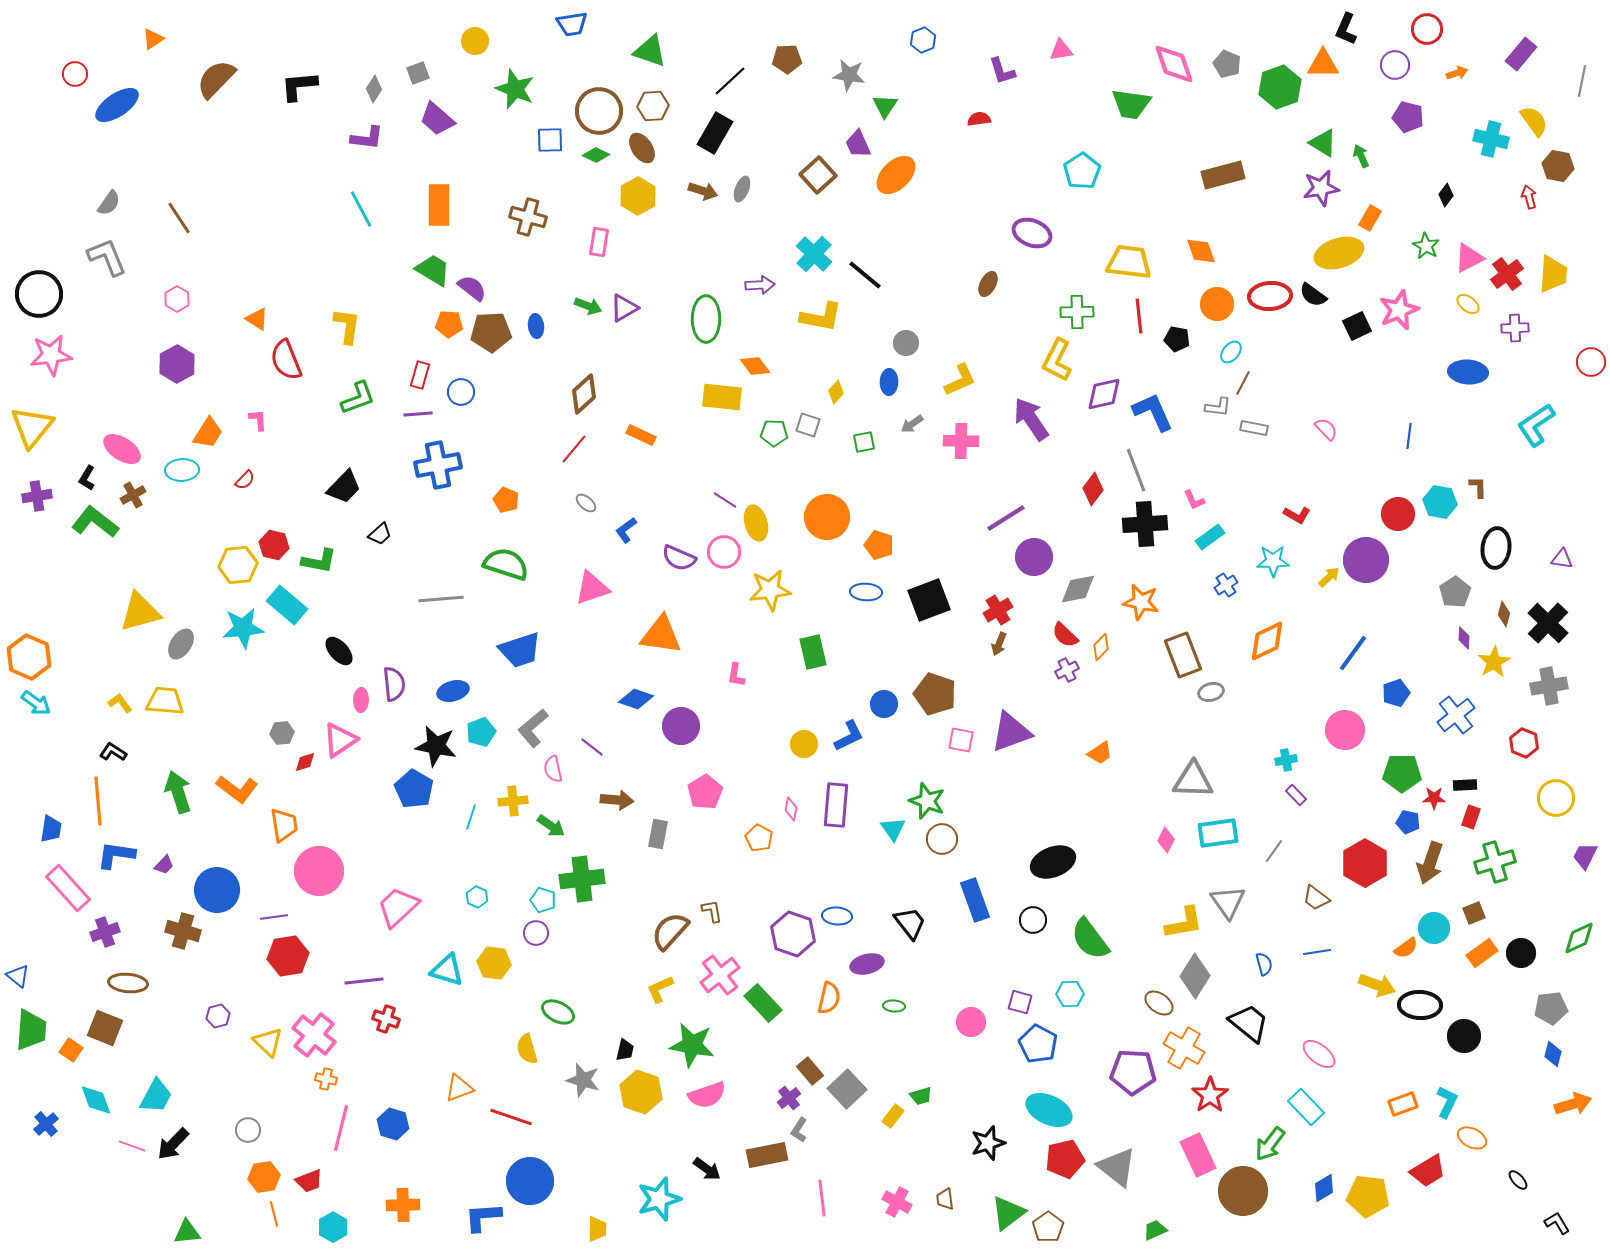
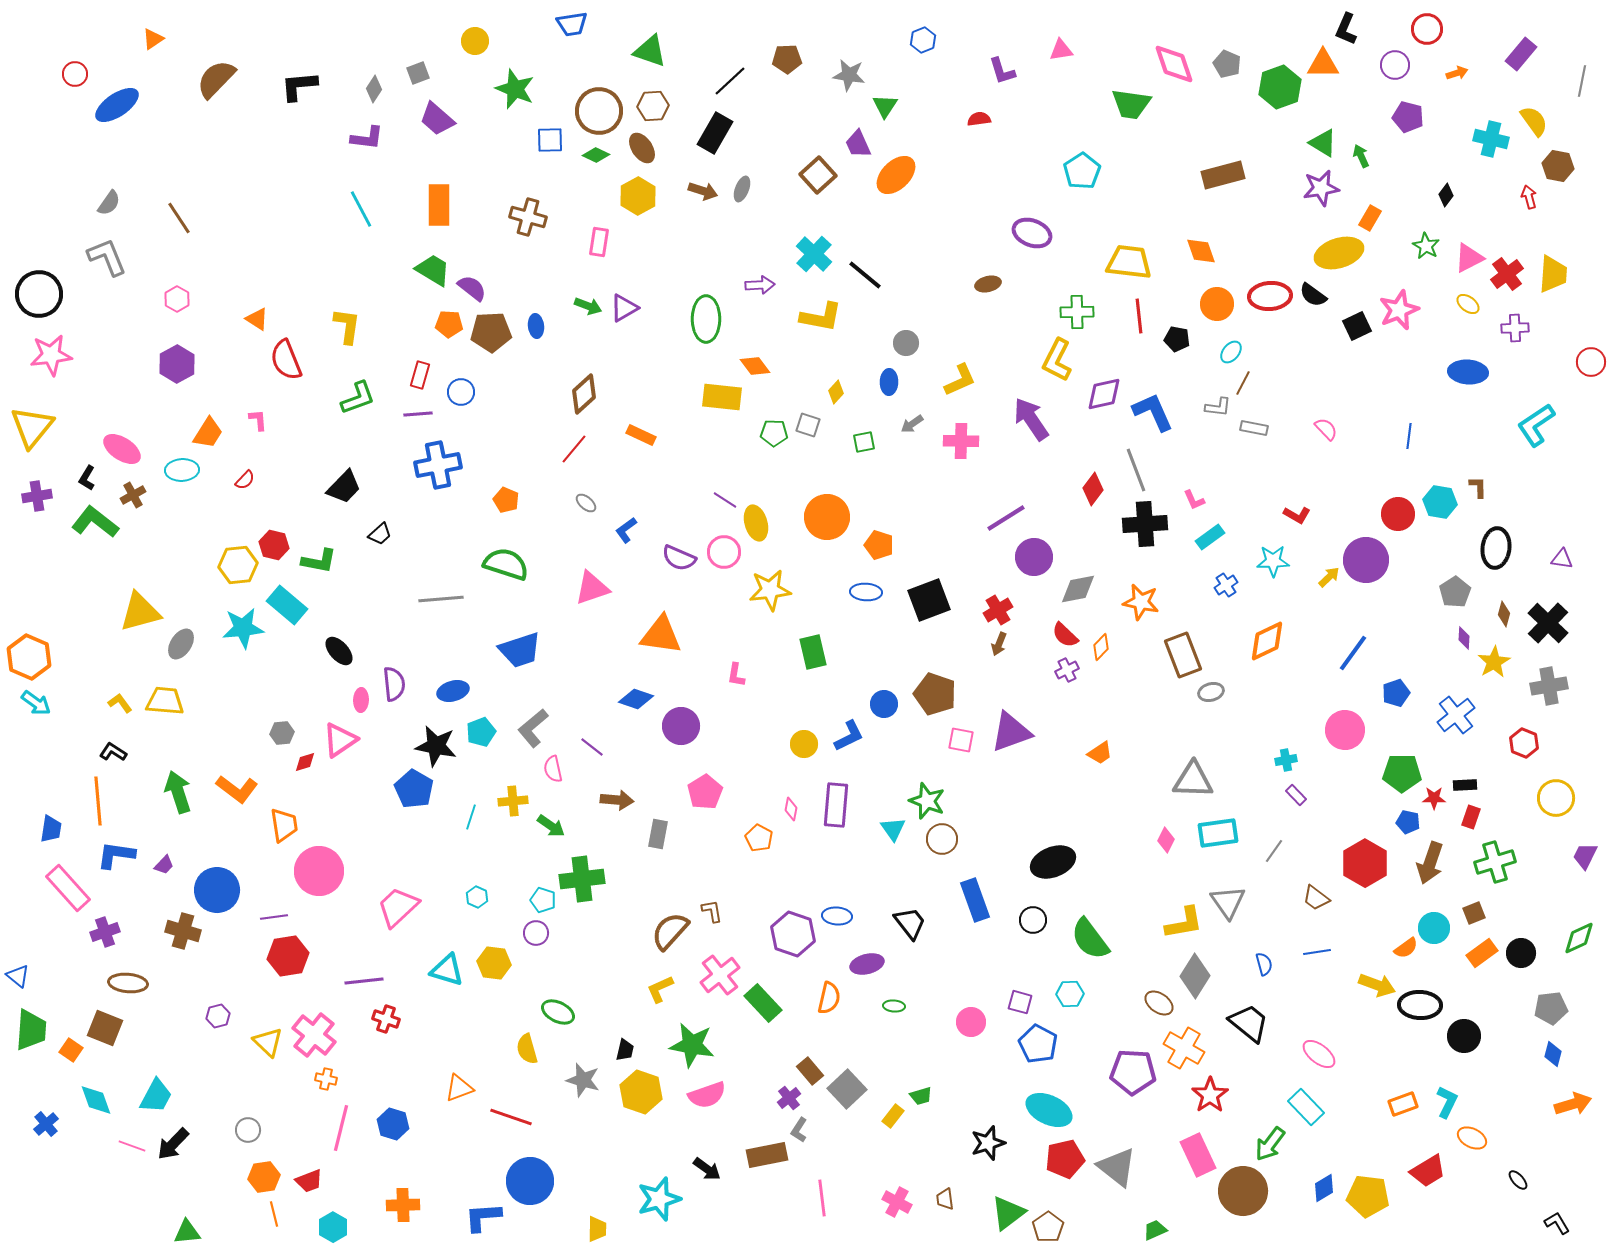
brown ellipse at (988, 284): rotated 50 degrees clockwise
